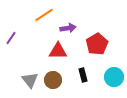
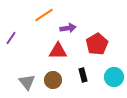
gray triangle: moved 3 px left, 2 px down
